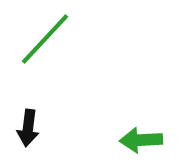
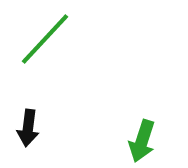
green arrow: moved 1 px right, 1 px down; rotated 69 degrees counterclockwise
